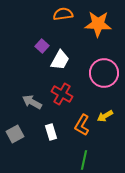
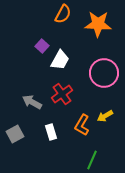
orange semicircle: rotated 126 degrees clockwise
red cross: rotated 25 degrees clockwise
green line: moved 8 px right; rotated 12 degrees clockwise
